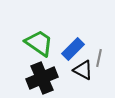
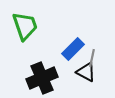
green trapezoid: moved 14 px left, 17 px up; rotated 36 degrees clockwise
gray line: moved 7 px left
black triangle: moved 3 px right, 2 px down
